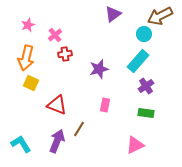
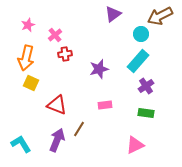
cyan circle: moved 3 px left
pink rectangle: rotated 72 degrees clockwise
purple arrow: moved 1 px up
